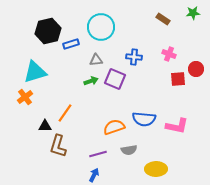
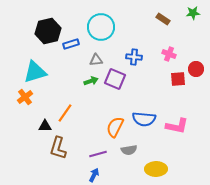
orange semicircle: moved 1 px right; rotated 45 degrees counterclockwise
brown L-shape: moved 2 px down
